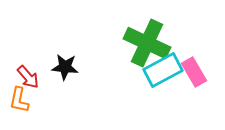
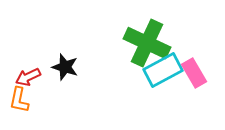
black star: rotated 12 degrees clockwise
pink rectangle: moved 1 px down
red arrow: rotated 105 degrees clockwise
